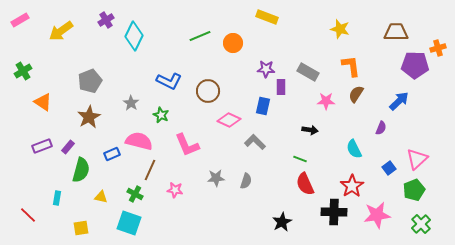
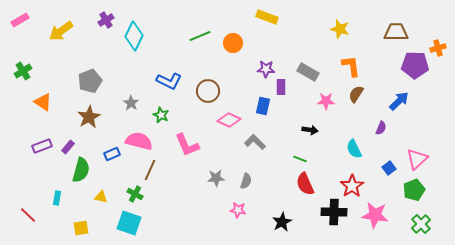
pink star at (175, 190): moved 63 px right, 20 px down
pink star at (377, 215): moved 2 px left; rotated 16 degrees clockwise
